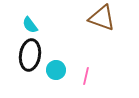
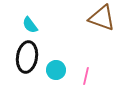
black ellipse: moved 3 px left, 2 px down
